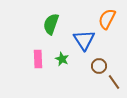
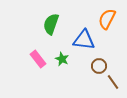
blue triangle: rotated 50 degrees counterclockwise
pink rectangle: rotated 36 degrees counterclockwise
brown line: moved 1 px left
